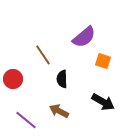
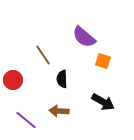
purple semicircle: rotated 80 degrees clockwise
red circle: moved 1 px down
brown arrow: rotated 24 degrees counterclockwise
